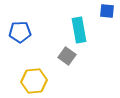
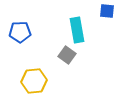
cyan rectangle: moved 2 px left
gray square: moved 1 px up
